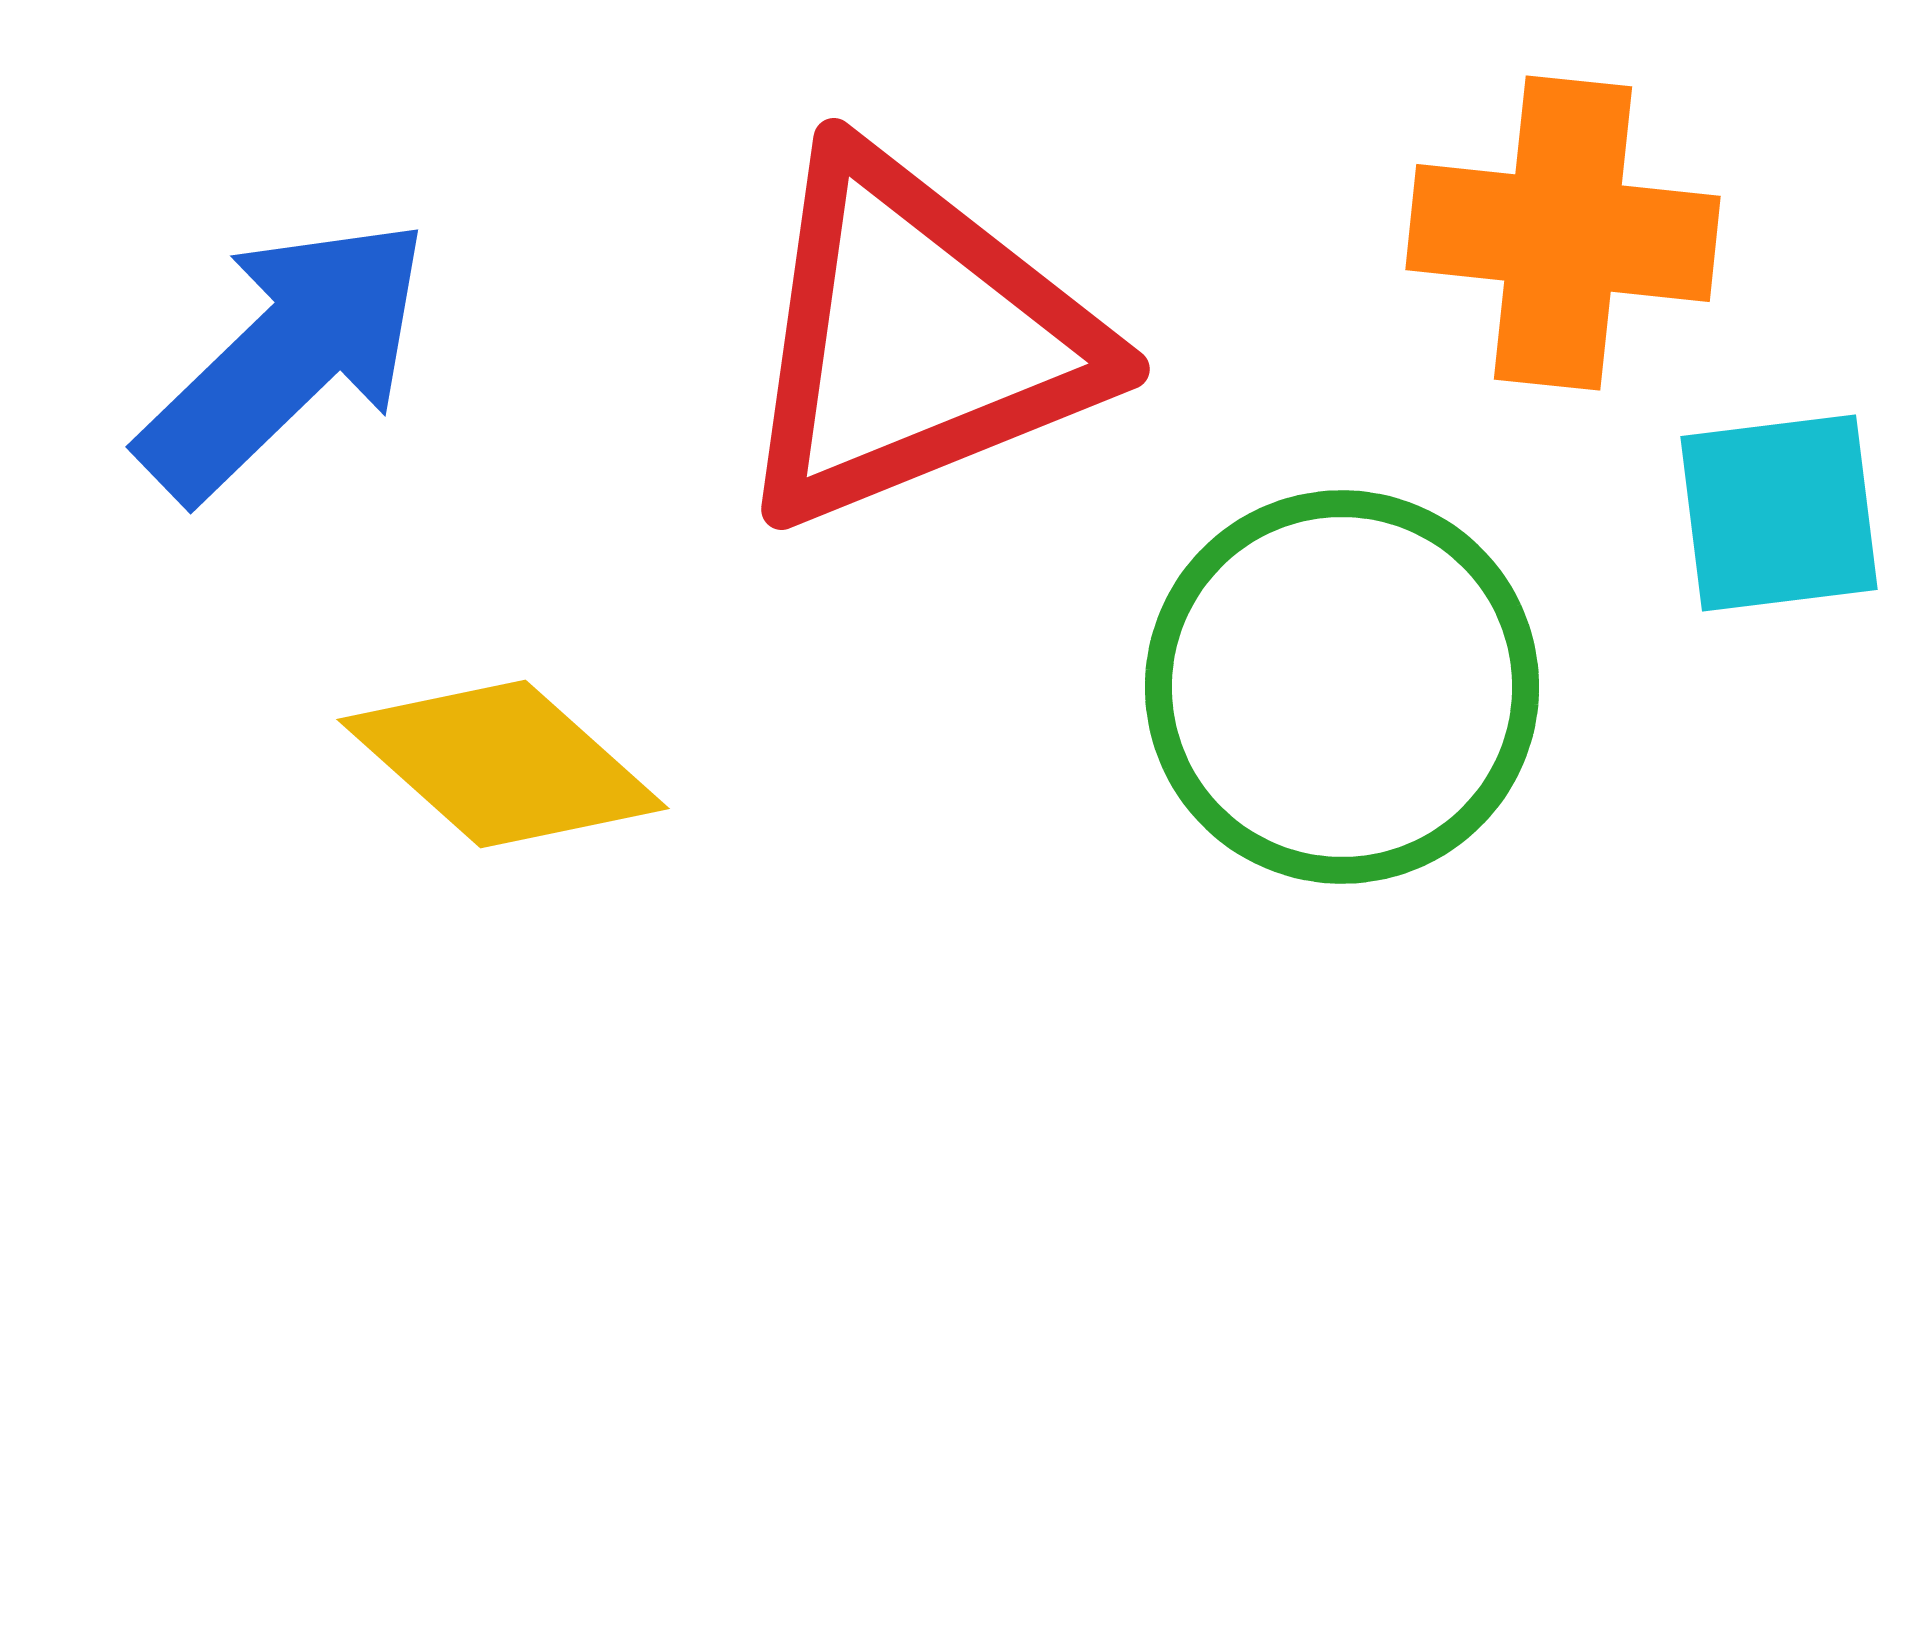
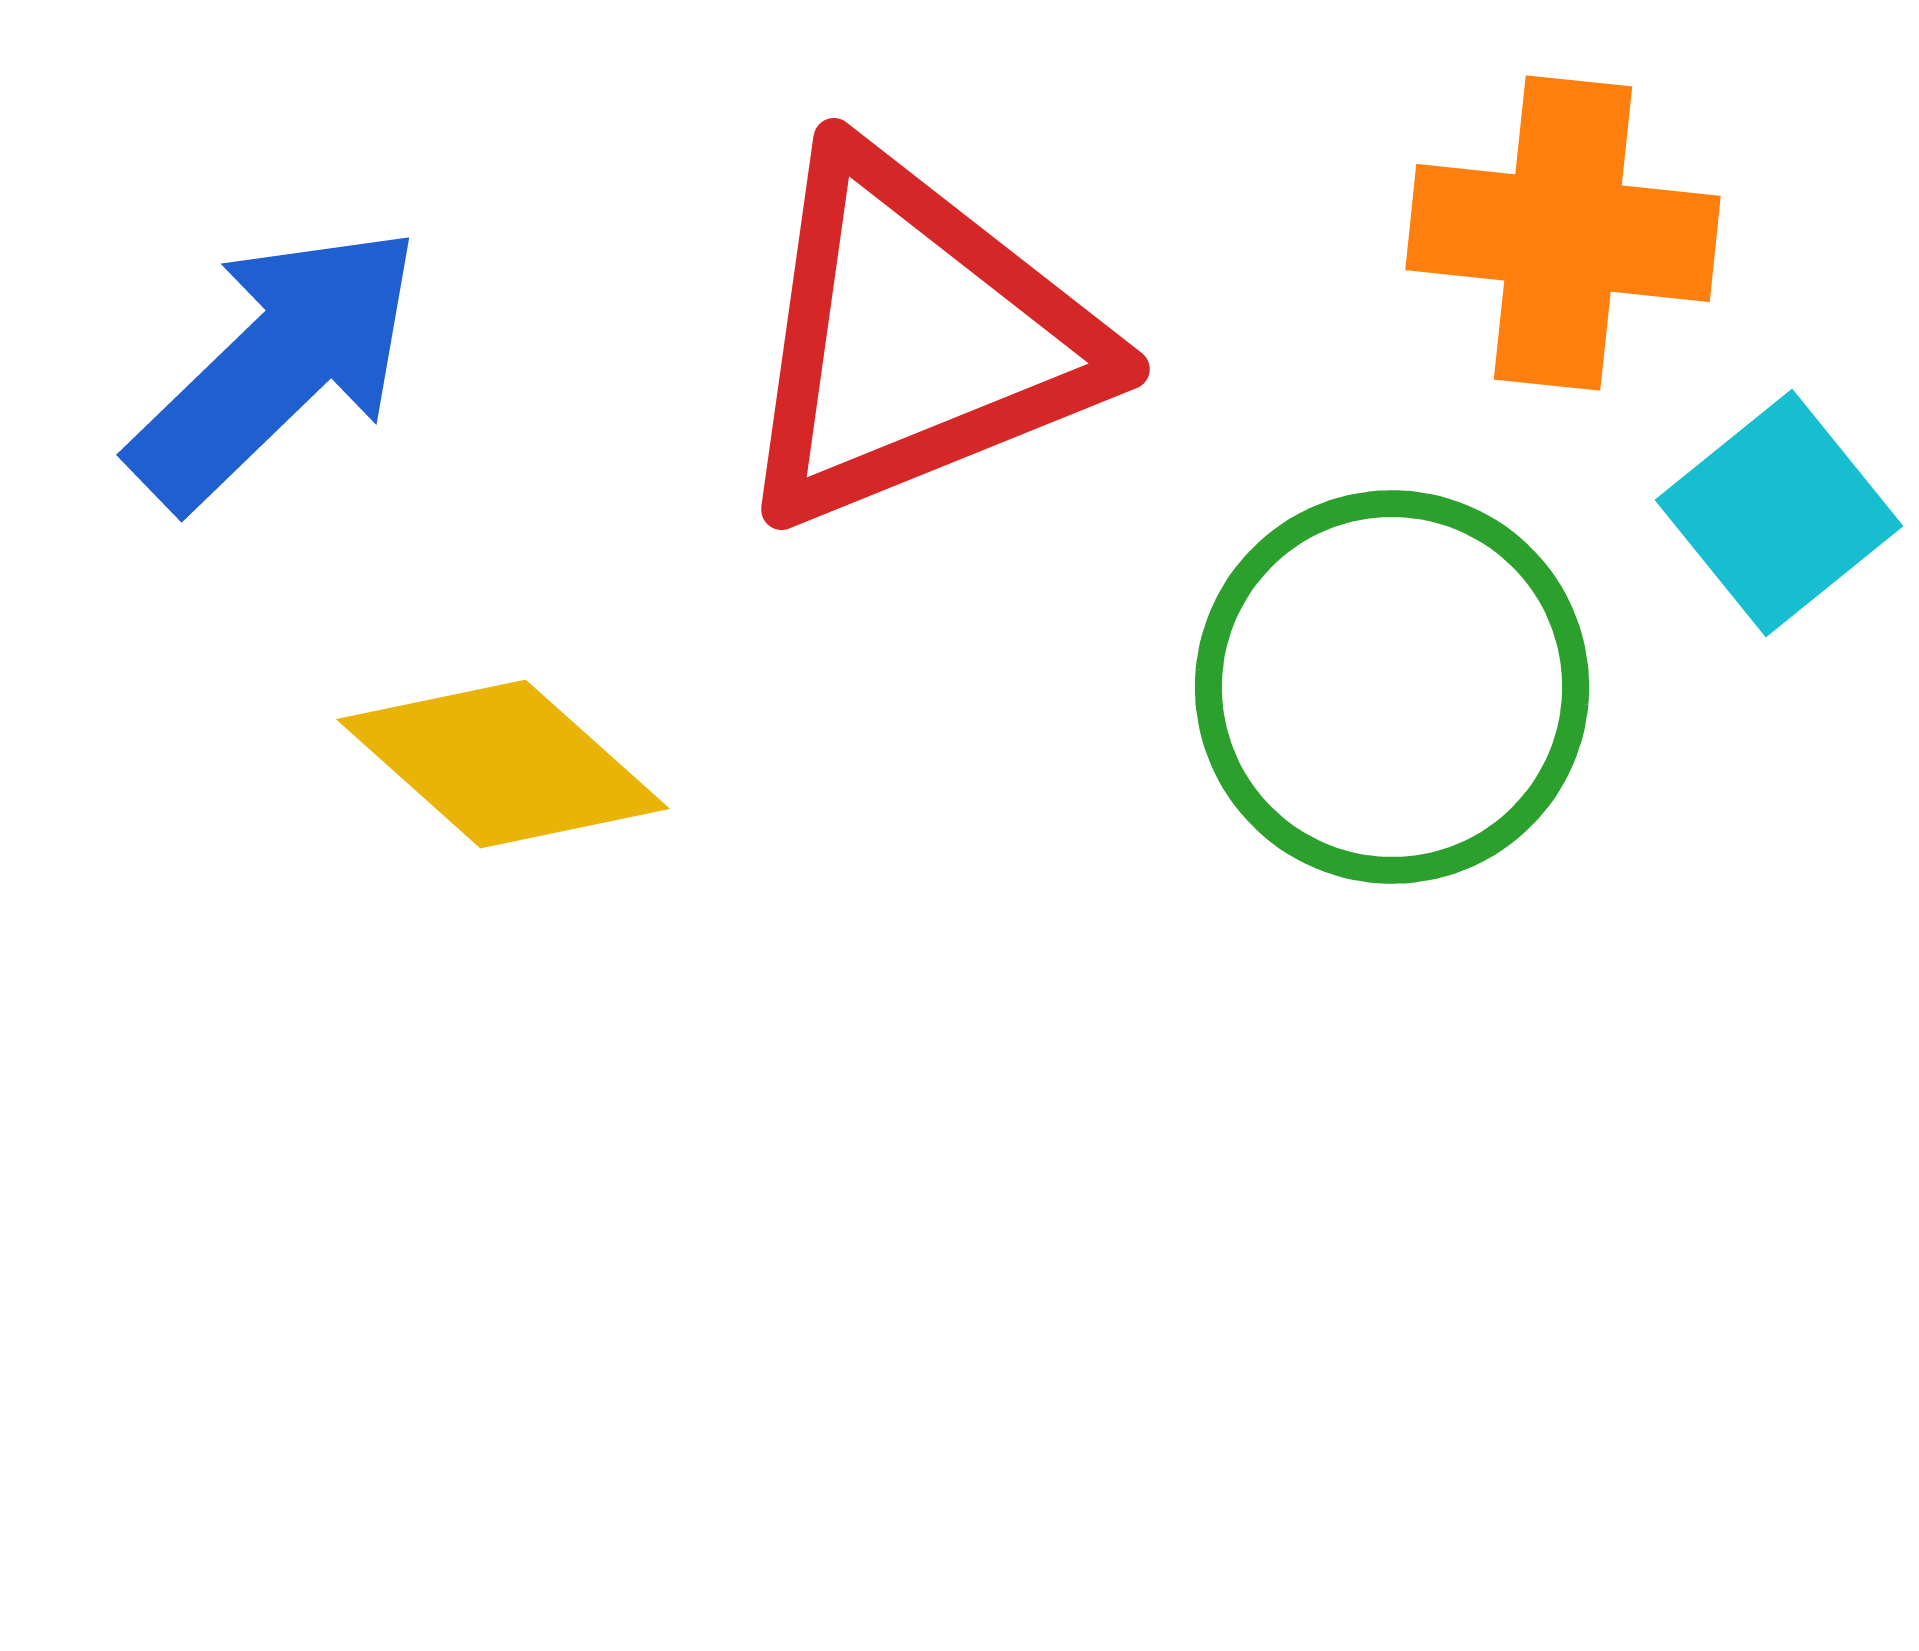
blue arrow: moved 9 px left, 8 px down
cyan square: rotated 32 degrees counterclockwise
green circle: moved 50 px right
